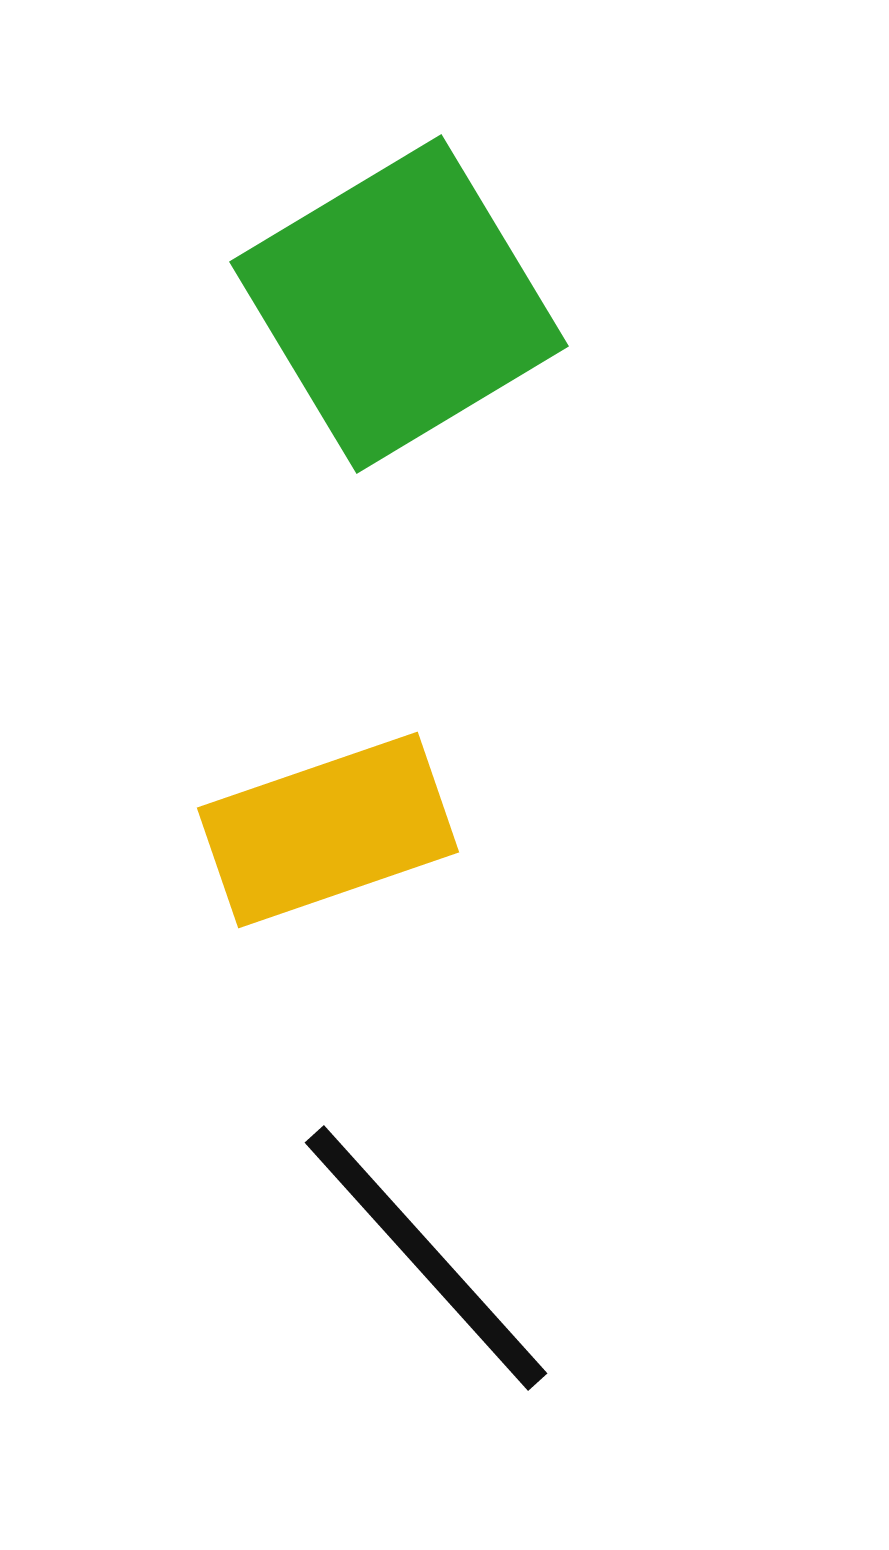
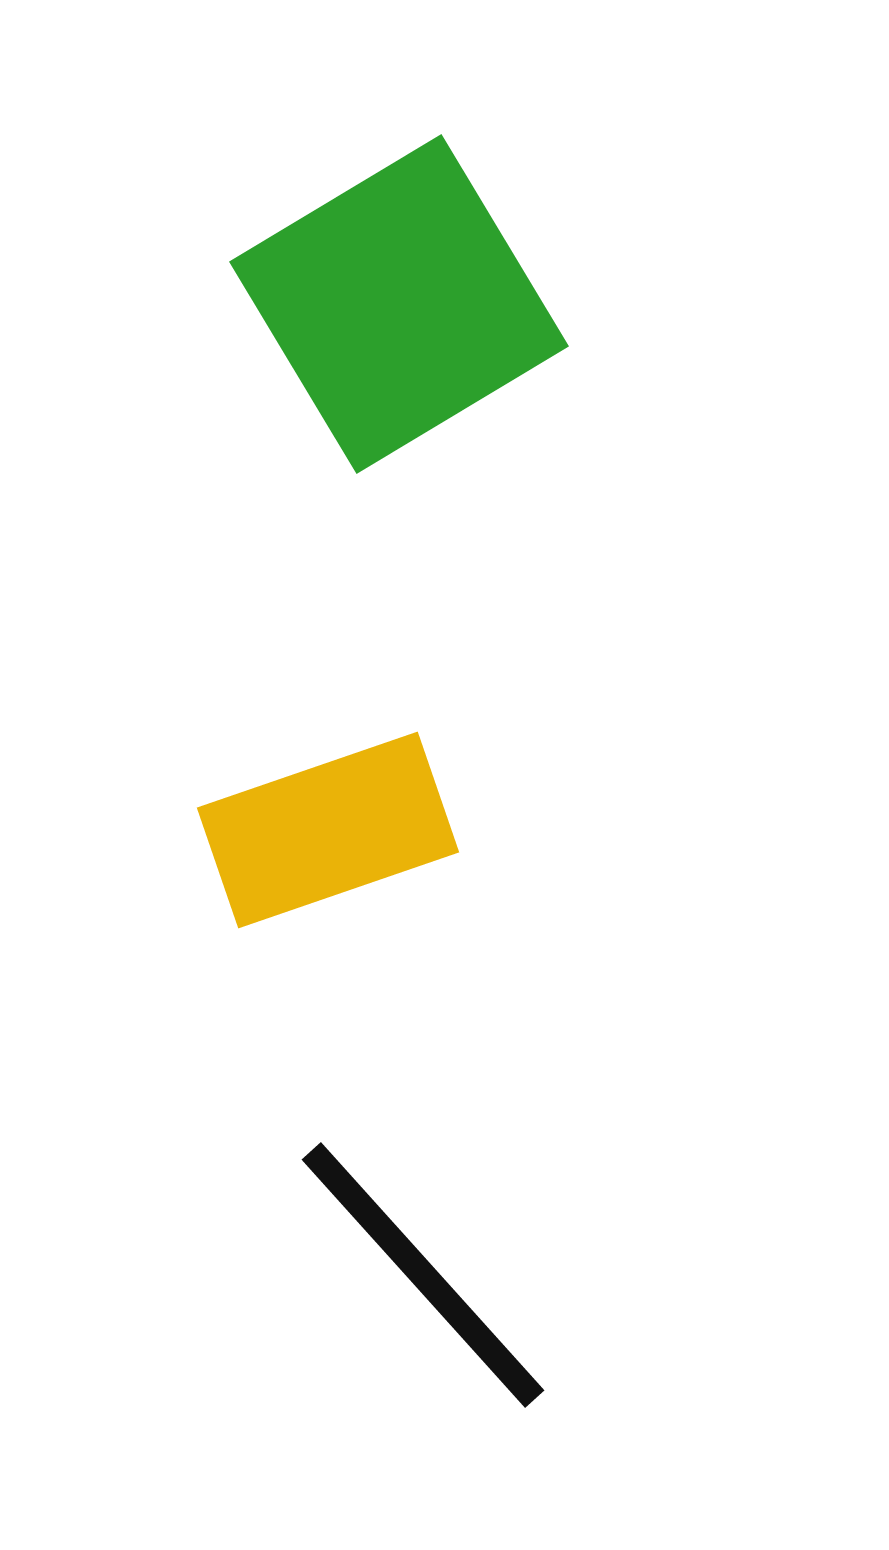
black line: moved 3 px left, 17 px down
